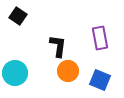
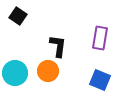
purple rectangle: rotated 20 degrees clockwise
orange circle: moved 20 px left
